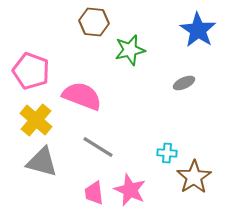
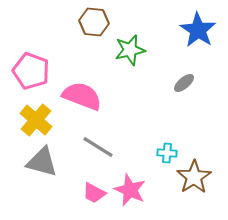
gray ellipse: rotated 15 degrees counterclockwise
pink trapezoid: rotated 55 degrees counterclockwise
